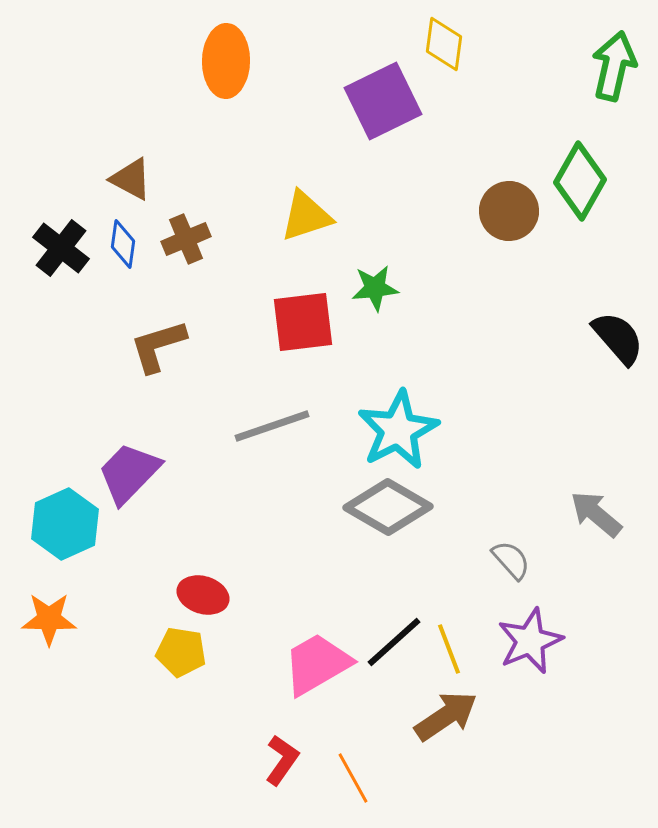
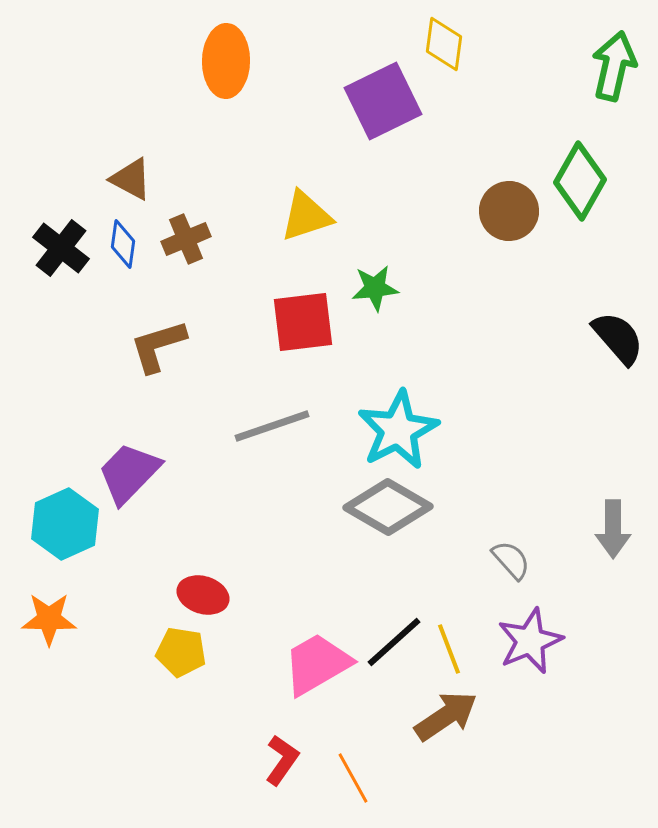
gray arrow: moved 17 px right, 15 px down; rotated 130 degrees counterclockwise
